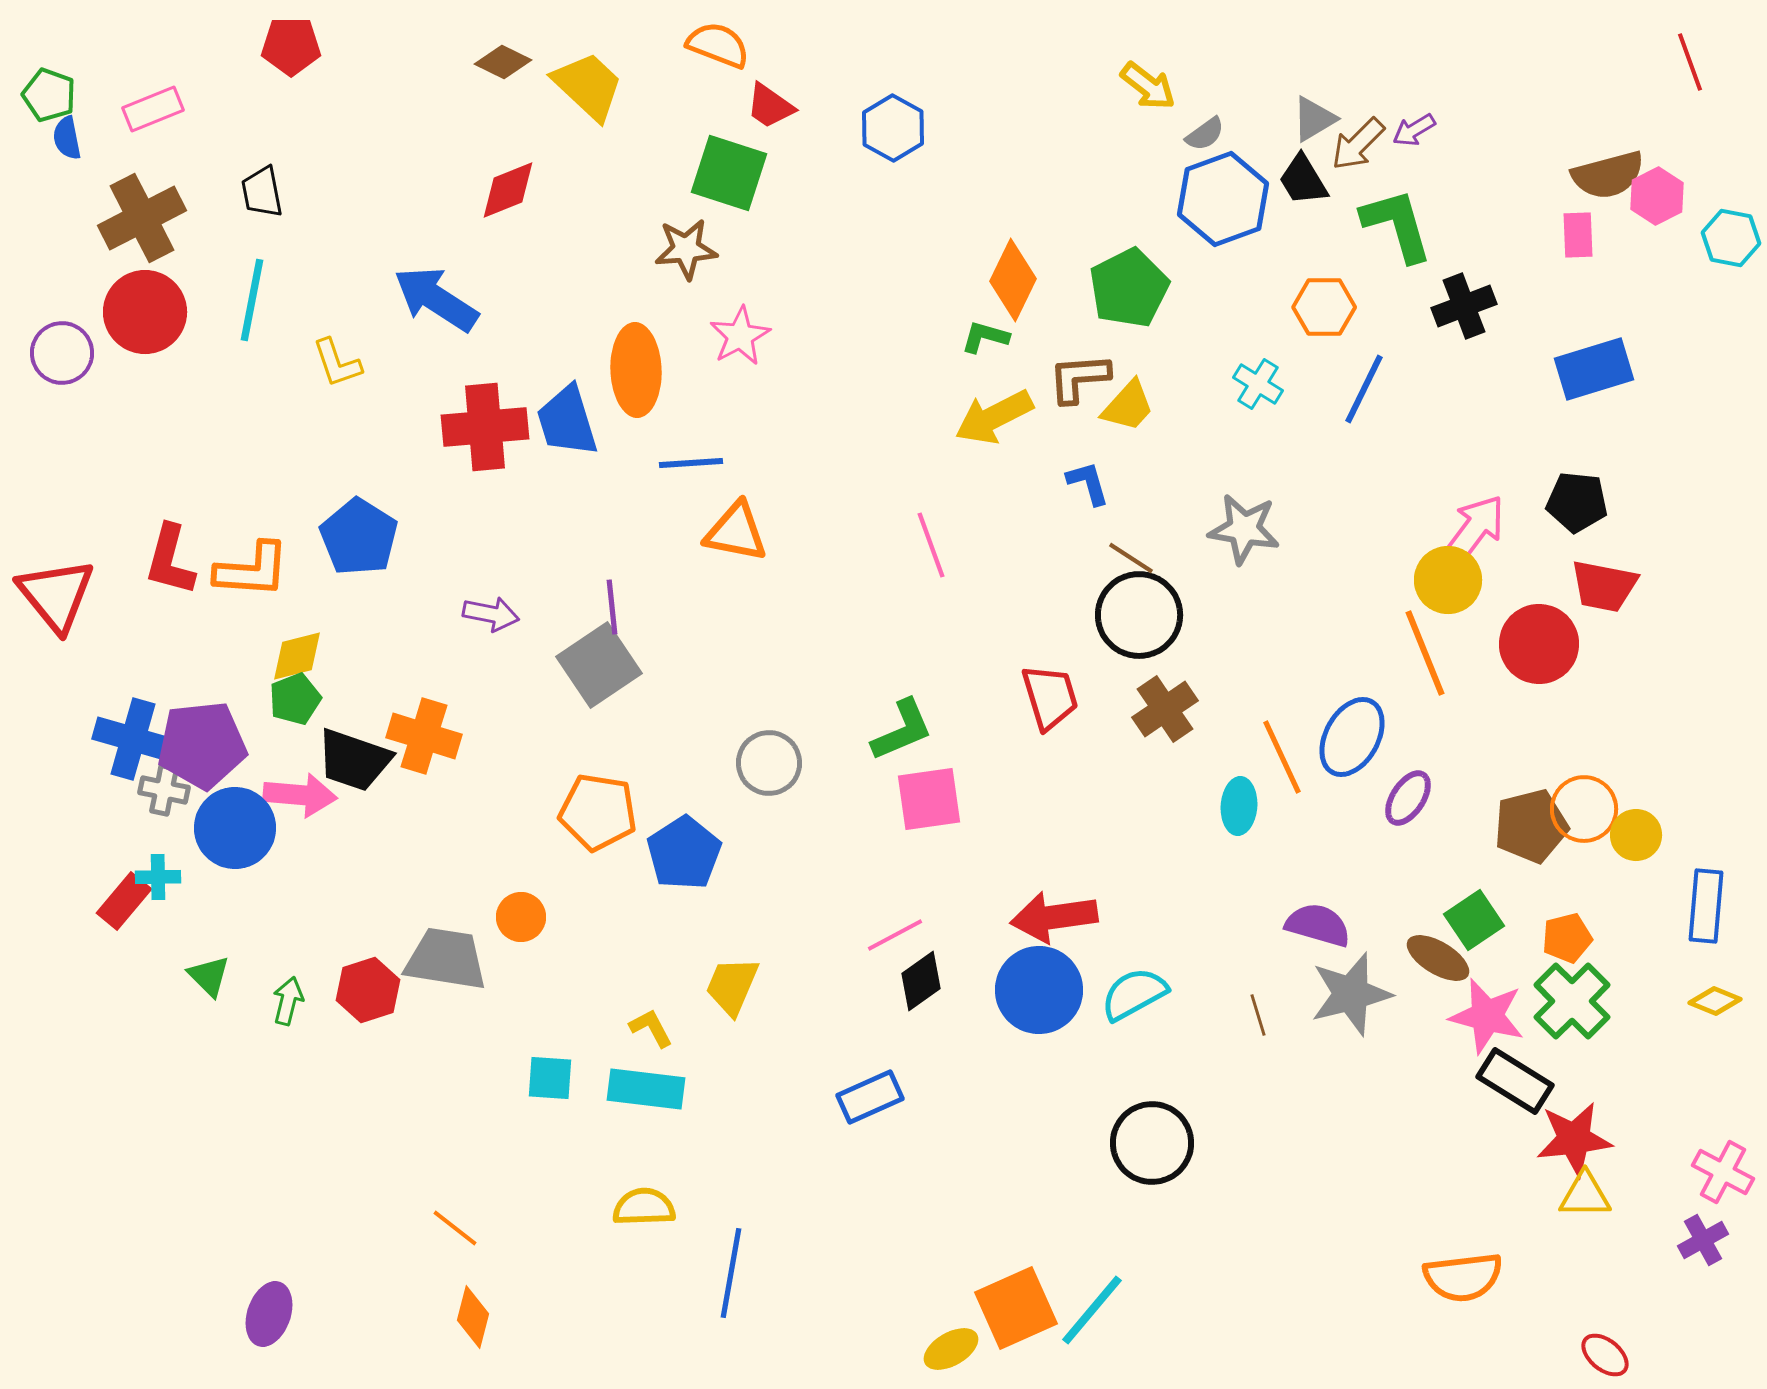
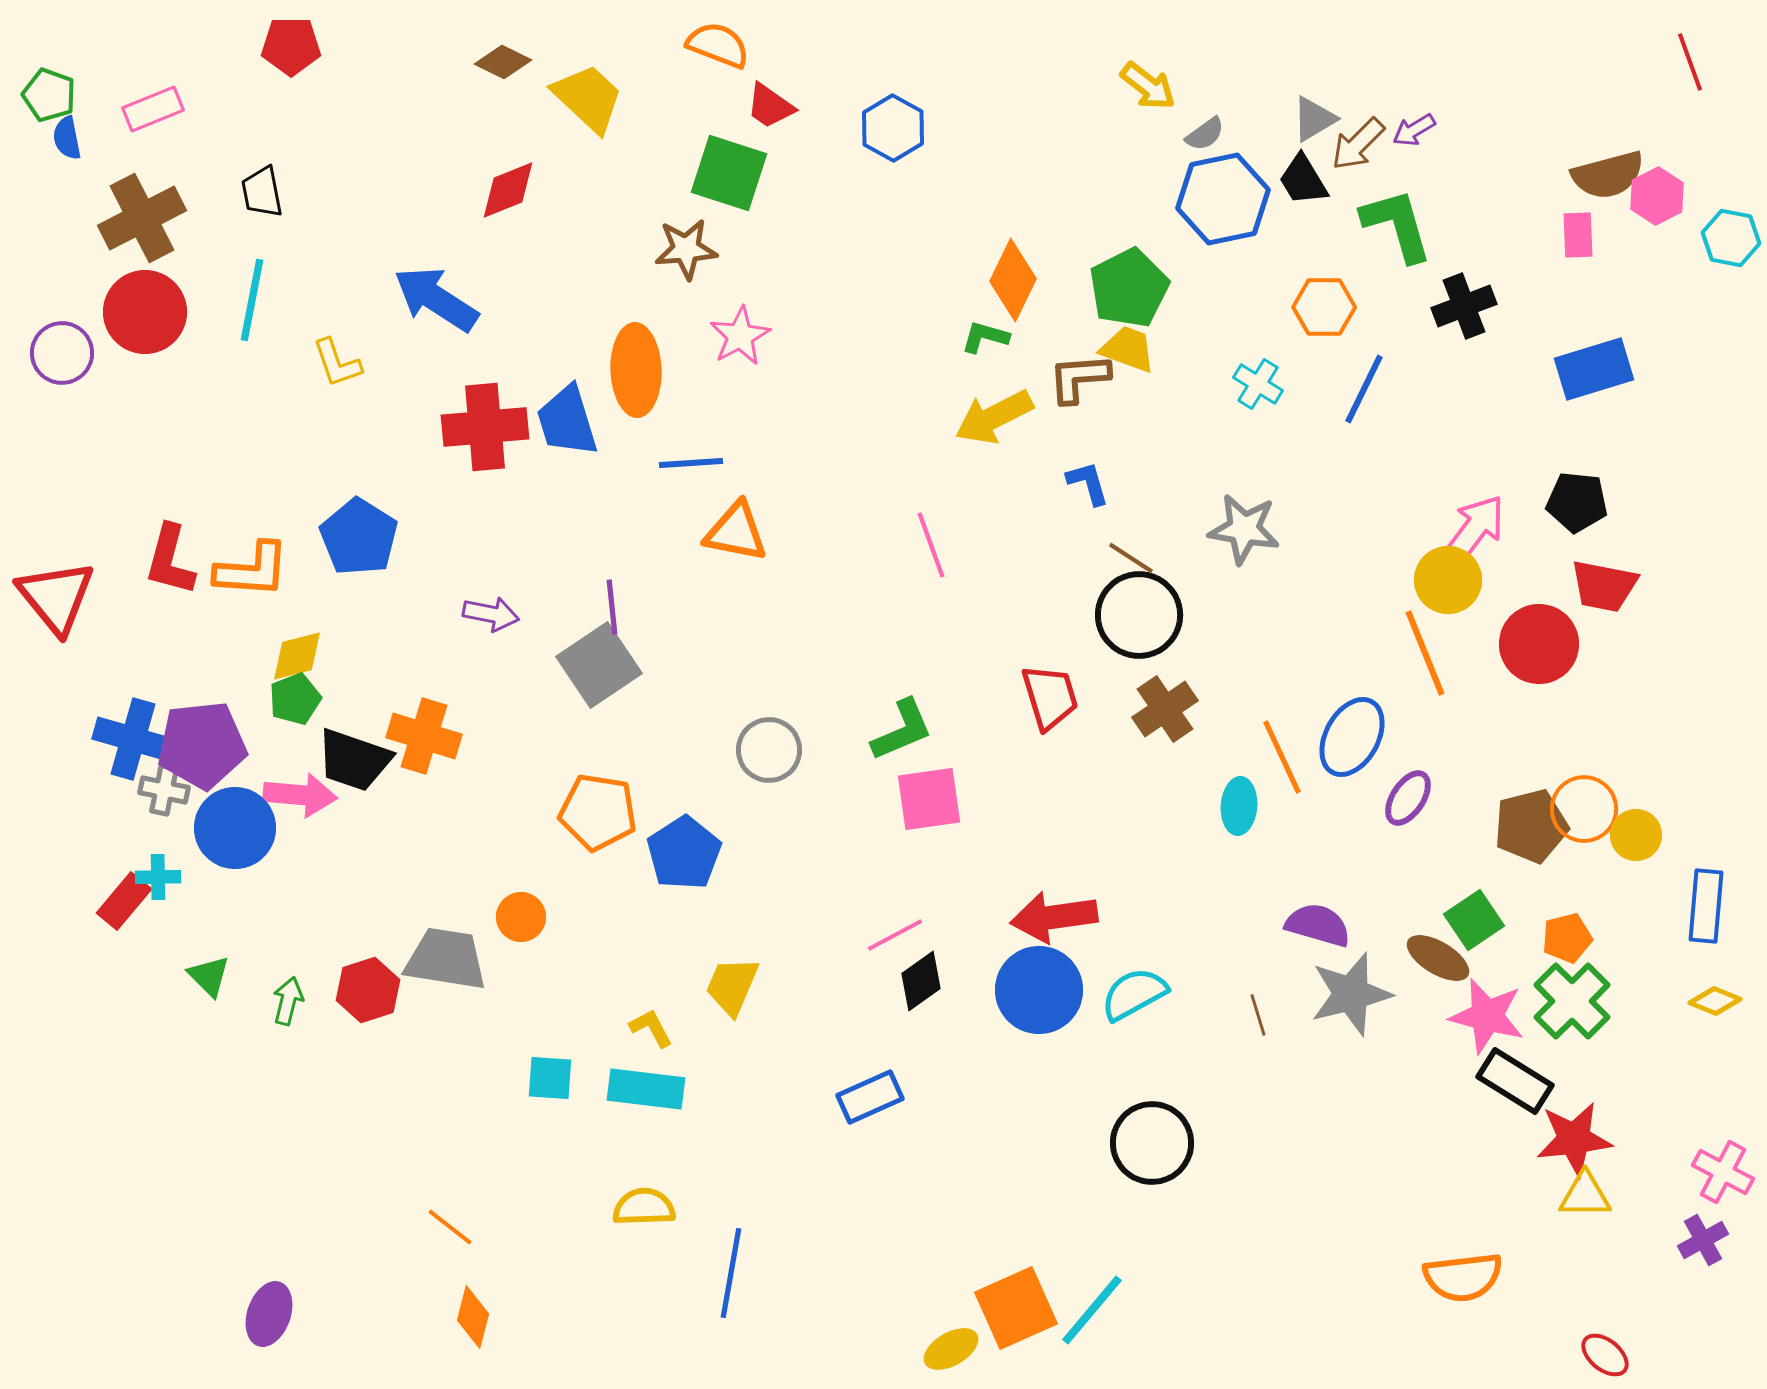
yellow trapezoid at (588, 86): moved 12 px down
blue hexagon at (1223, 199): rotated 8 degrees clockwise
yellow trapezoid at (1128, 406): moved 57 px up; rotated 112 degrees counterclockwise
red triangle at (56, 595): moved 2 px down
gray circle at (769, 763): moved 13 px up
orange line at (455, 1228): moved 5 px left, 1 px up
